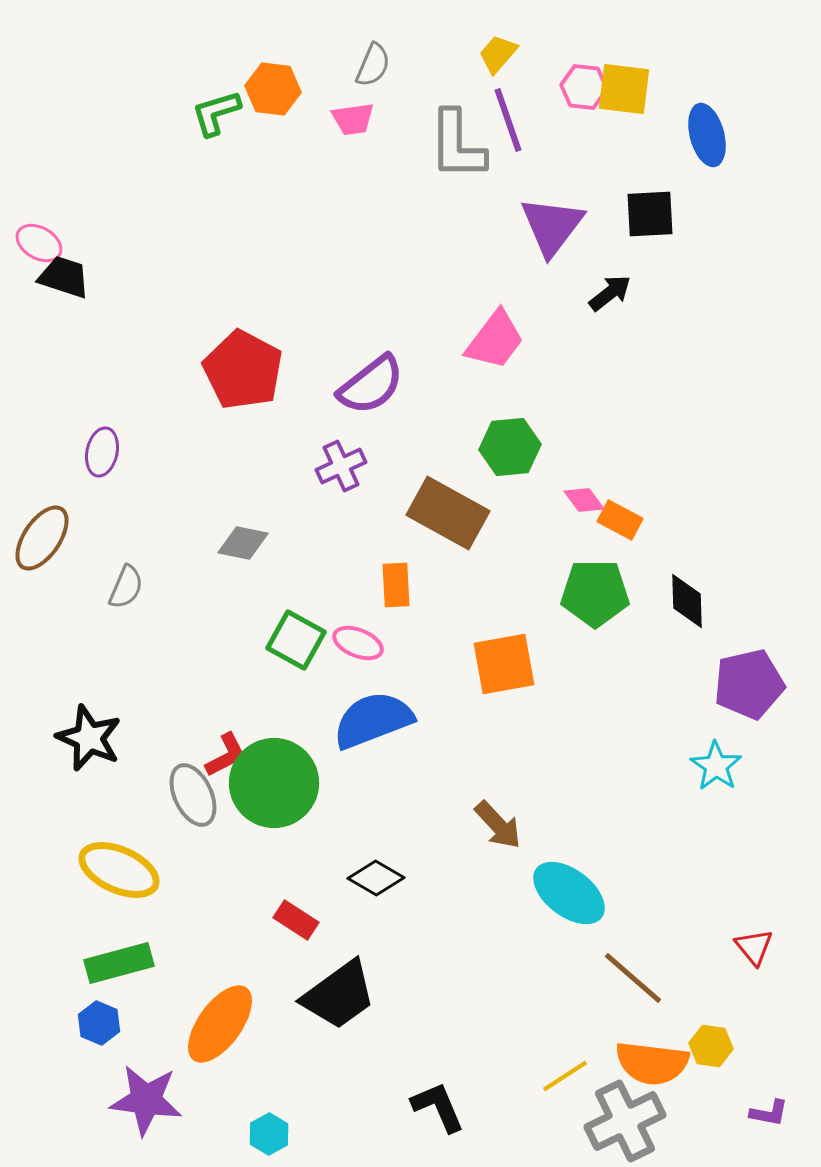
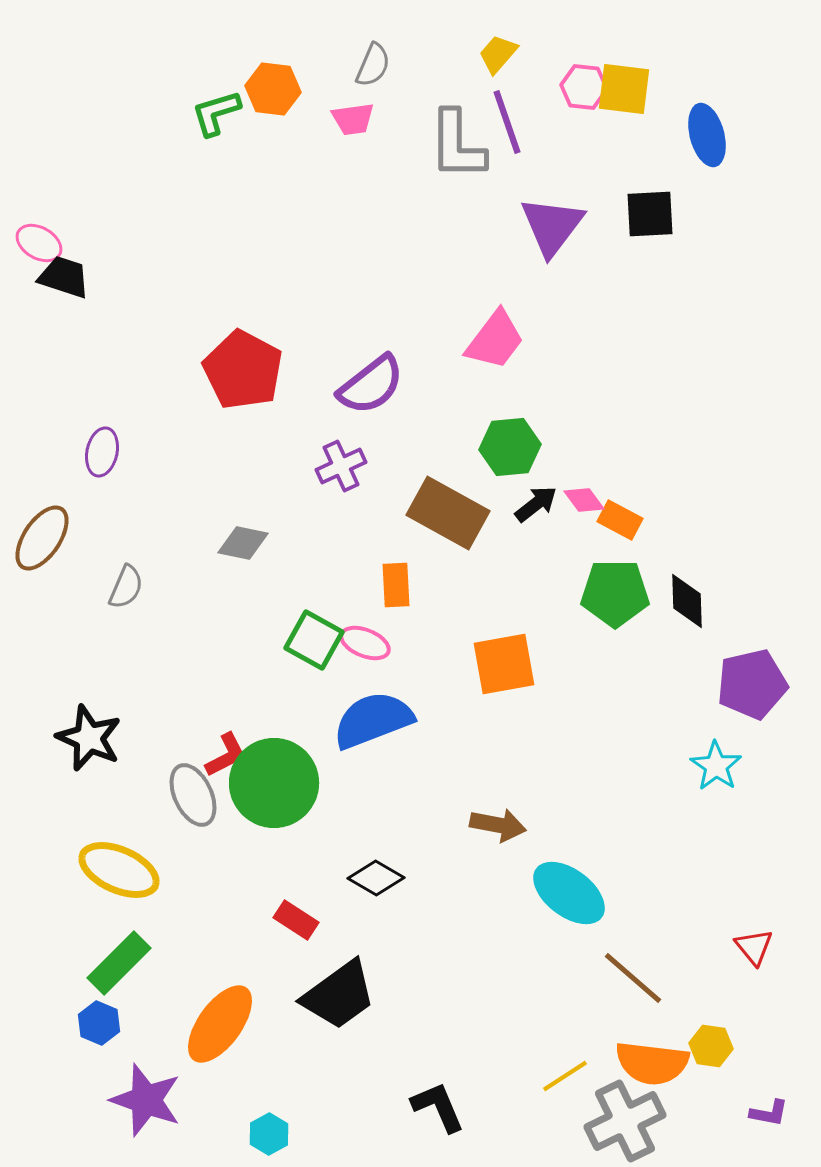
purple line at (508, 120): moved 1 px left, 2 px down
black arrow at (610, 293): moved 74 px left, 211 px down
green pentagon at (595, 593): moved 20 px right
green square at (296, 640): moved 18 px right
pink ellipse at (358, 643): moved 7 px right
purple pentagon at (749, 684): moved 3 px right
brown arrow at (498, 825): rotated 36 degrees counterclockwise
green rectangle at (119, 963): rotated 30 degrees counterclockwise
purple star at (146, 1100): rotated 12 degrees clockwise
